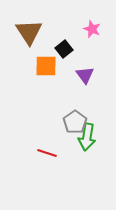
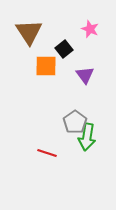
pink star: moved 2 px left
